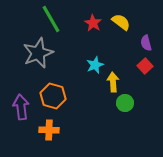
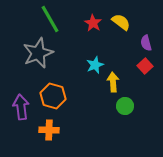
green line: moved 1 px left
green circle: moved 3 px down
